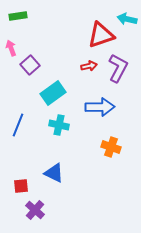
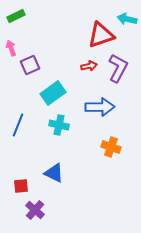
green rectangle: moved 2 px left; rotated 18 degrees counterclockwise
purple square: rotated 18 degrees clockwise
